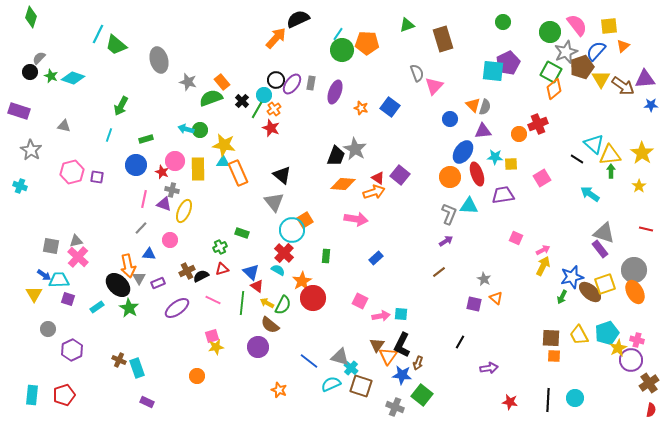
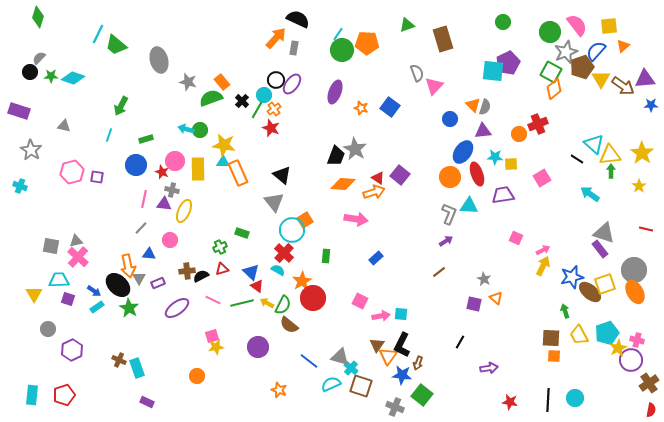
green diamond at (31, 17): moved 7 px right
black semicircle at (298, 19): rotated 50 degrees clockwise
green star at (51, 76): rotated 24 degrees counterclockwise
gray rectangle at (311, 83): moved 17 px left, 35 px up
purple triangle at (164, 204): rotated 14 degrees counterclockwise
brown cross at (187, 271): rotated 21 degrees clockwise
blue arrow at (44, 275): moved 50 px right, 16 px down
green arrow at (562, 297): moved 3 px right, 14 px down; rotated 136 degrees clockwise
green line at (242, 303): rotated 70 degrees clockwise
brown semicircle at (270, 325): moved 19 px right
